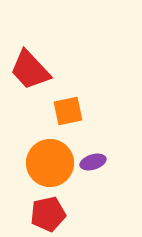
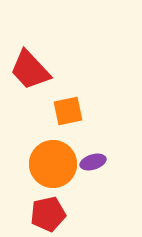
orange circle: moved 3 px right, 1 px down
